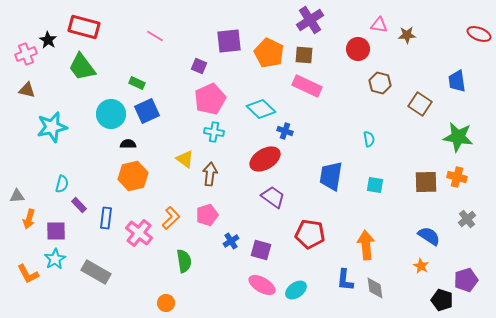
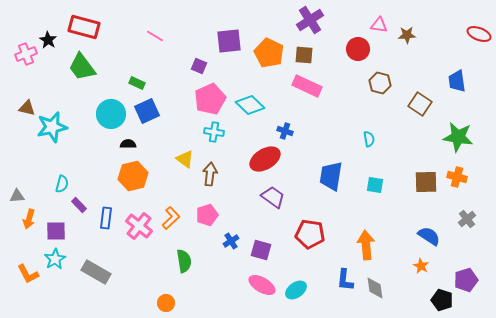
brown triangle at (27, 90): moved 18 px down
cyan diamond at (261, 109): moved 11 px left, 4 px up
pink cross at (139, 233): moved 7 px up
